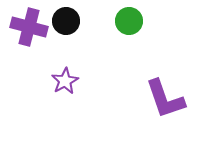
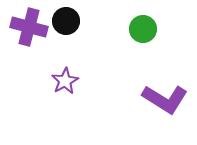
green circle: moved 14 px right, 8 px down
purple L-shape: rotated 39 degrees counterclockwise
